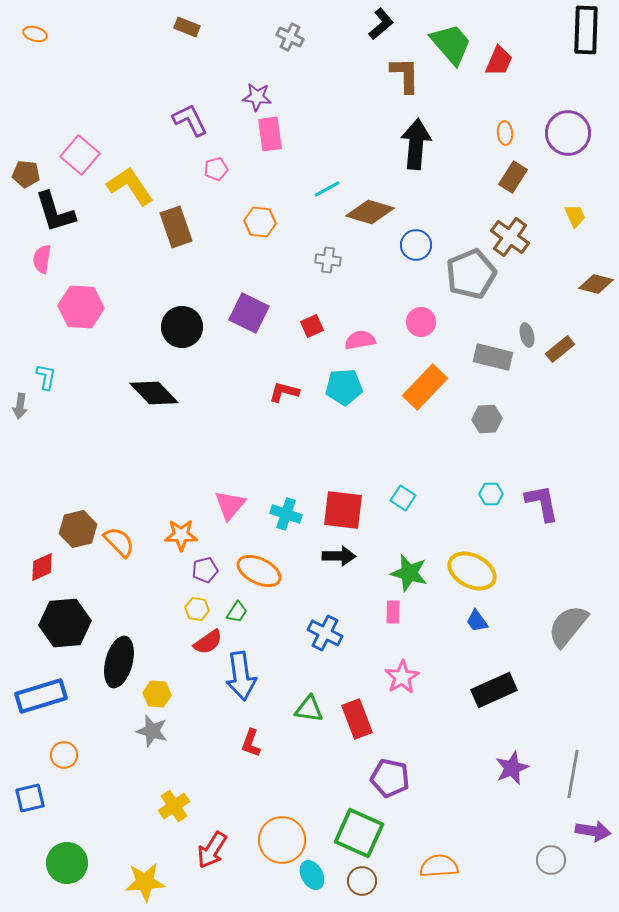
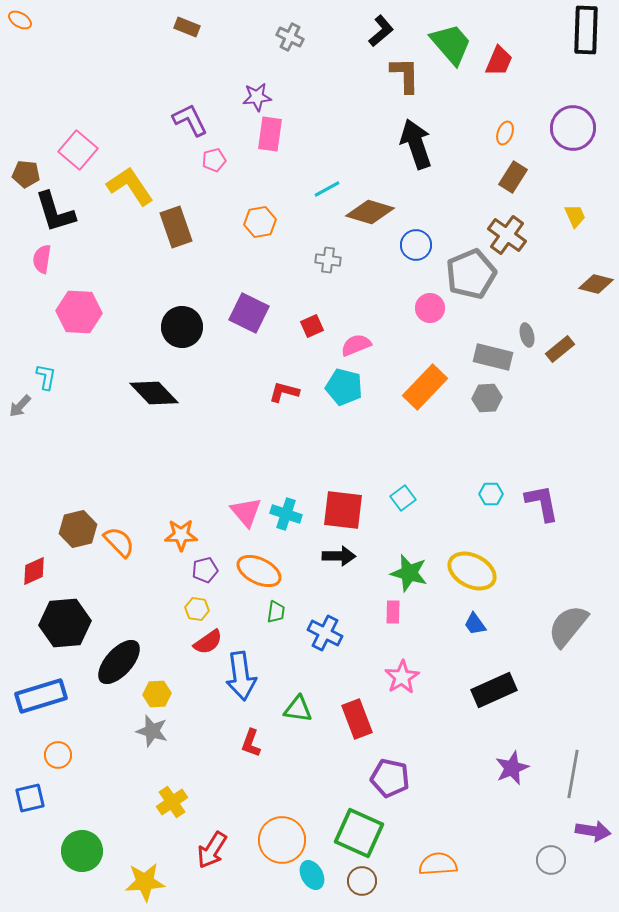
black L-shape at (381, 24): moved 7 px down
orange ellipse at (35, 34): moved 15 px left, 14 px up; rotated 15 degrees clockwise
purple star at (257, 97): rotated 12 degrees counterclockwise
orange ellipse at (505, 133): rotated 25 degrees clockwise
purple circle at (568, 133): moved 5 px right, 5 px up
pink rectangle at (270, 134): rotated 16 degrees clockwise
black arrow at (416, 144): rotated 24 degrees counterclockwise
pink square at (80, 155): moved 2 px left, 5 px up
pink pentagon at (216, 169): moved 2 px left, 9 px up
orange hexagon at (260, 222): rotated 16 degrees counterclockwise
brown cross at (510, 237): moved 3 px left, 2 px up
pink hexagon at (81, 307): moved 2 px left, 5 px down
pink circle at (421, 322): moved 9 px right, 14 px up
pink semicircle at (360, 340): moved 4 px left, 5 px down; rotated 12 degrees counterclockwise
cyan pentagon at (344, 387): rotated 18 degrees clockwise
gray arrow at (20, 406): rotated 35 degrees clockwise
gray hexagon at (487, 419): moved 21 px up
cyan square at (403, 498): rotated 20 degrees clockwise
pink triangle at (230, 505): moved 16 px right, 7 px down; rotated 20 degrees counterclockwise
red diamond at (42, 567): moved 8 px left, 4 px down
green trapezoid at (237, 612): moved 39 px right; rotated 25 degrees counterclockwise
blue trapezoid at (477, 621): moved 2 px left, 3 px down
black ellipse at (119, 662): rotated 27 degrees clockwise
yellow hexagon at (157, 694): rotated 8 degrees counterclockwise
green triangle at (309, 709): moved 11 px left
orange circle at (64, 755): moved 6 px left
yellow cross at (174, 806): moved 2 px left, 4 px up
green circle at (67, 863): moved 15 px right, 12 px up
orange semicircle at (439, 866): moved 1 px left, 2 px up
